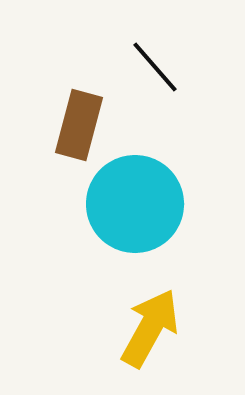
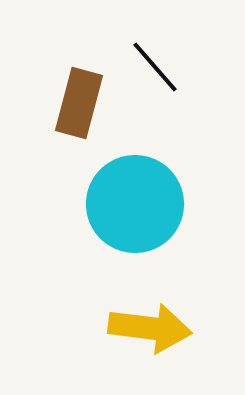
brown rectangle: moved 22 px up
yellow arrow: rotated 68 degrees clockwise
